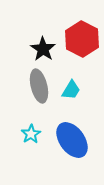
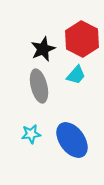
black star: rotated 15 degrees clockwise
cyan trapezoid: moved 5 px right, 15 px up; rotated 10 degrees clockwise
cyan star: rotated 24 degrees clockwise
